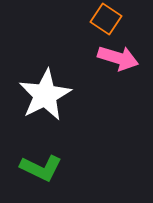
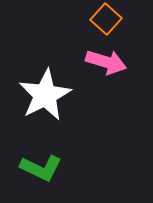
orange square: rotated 8 degrees clockwise
pink arrow: moved 12 px left, 4 px down
